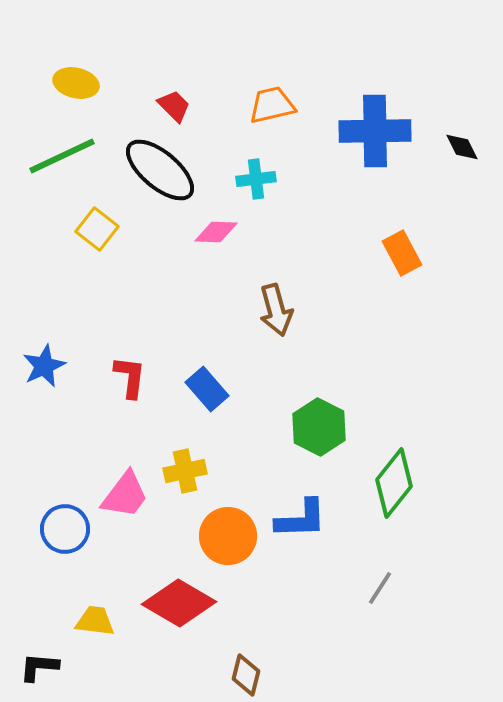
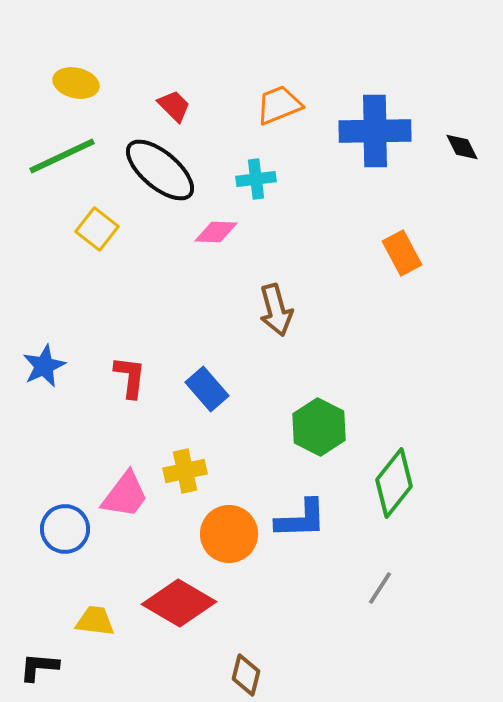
orange trapezoid: moved 7 px right; rotated 9 degrees counterclockwise
orange circle: moved 1 px right, 2 px up
